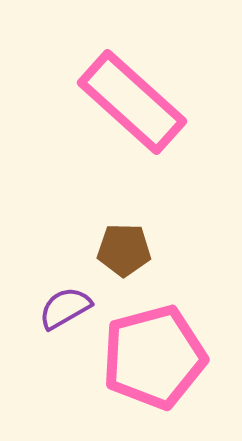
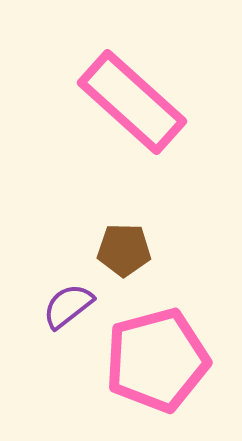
purple semicircle: moved 3 px right, 2 px up; rotated 8 degrees counterclockwise
pink pentagon: moved 3 px right, 3 px down
